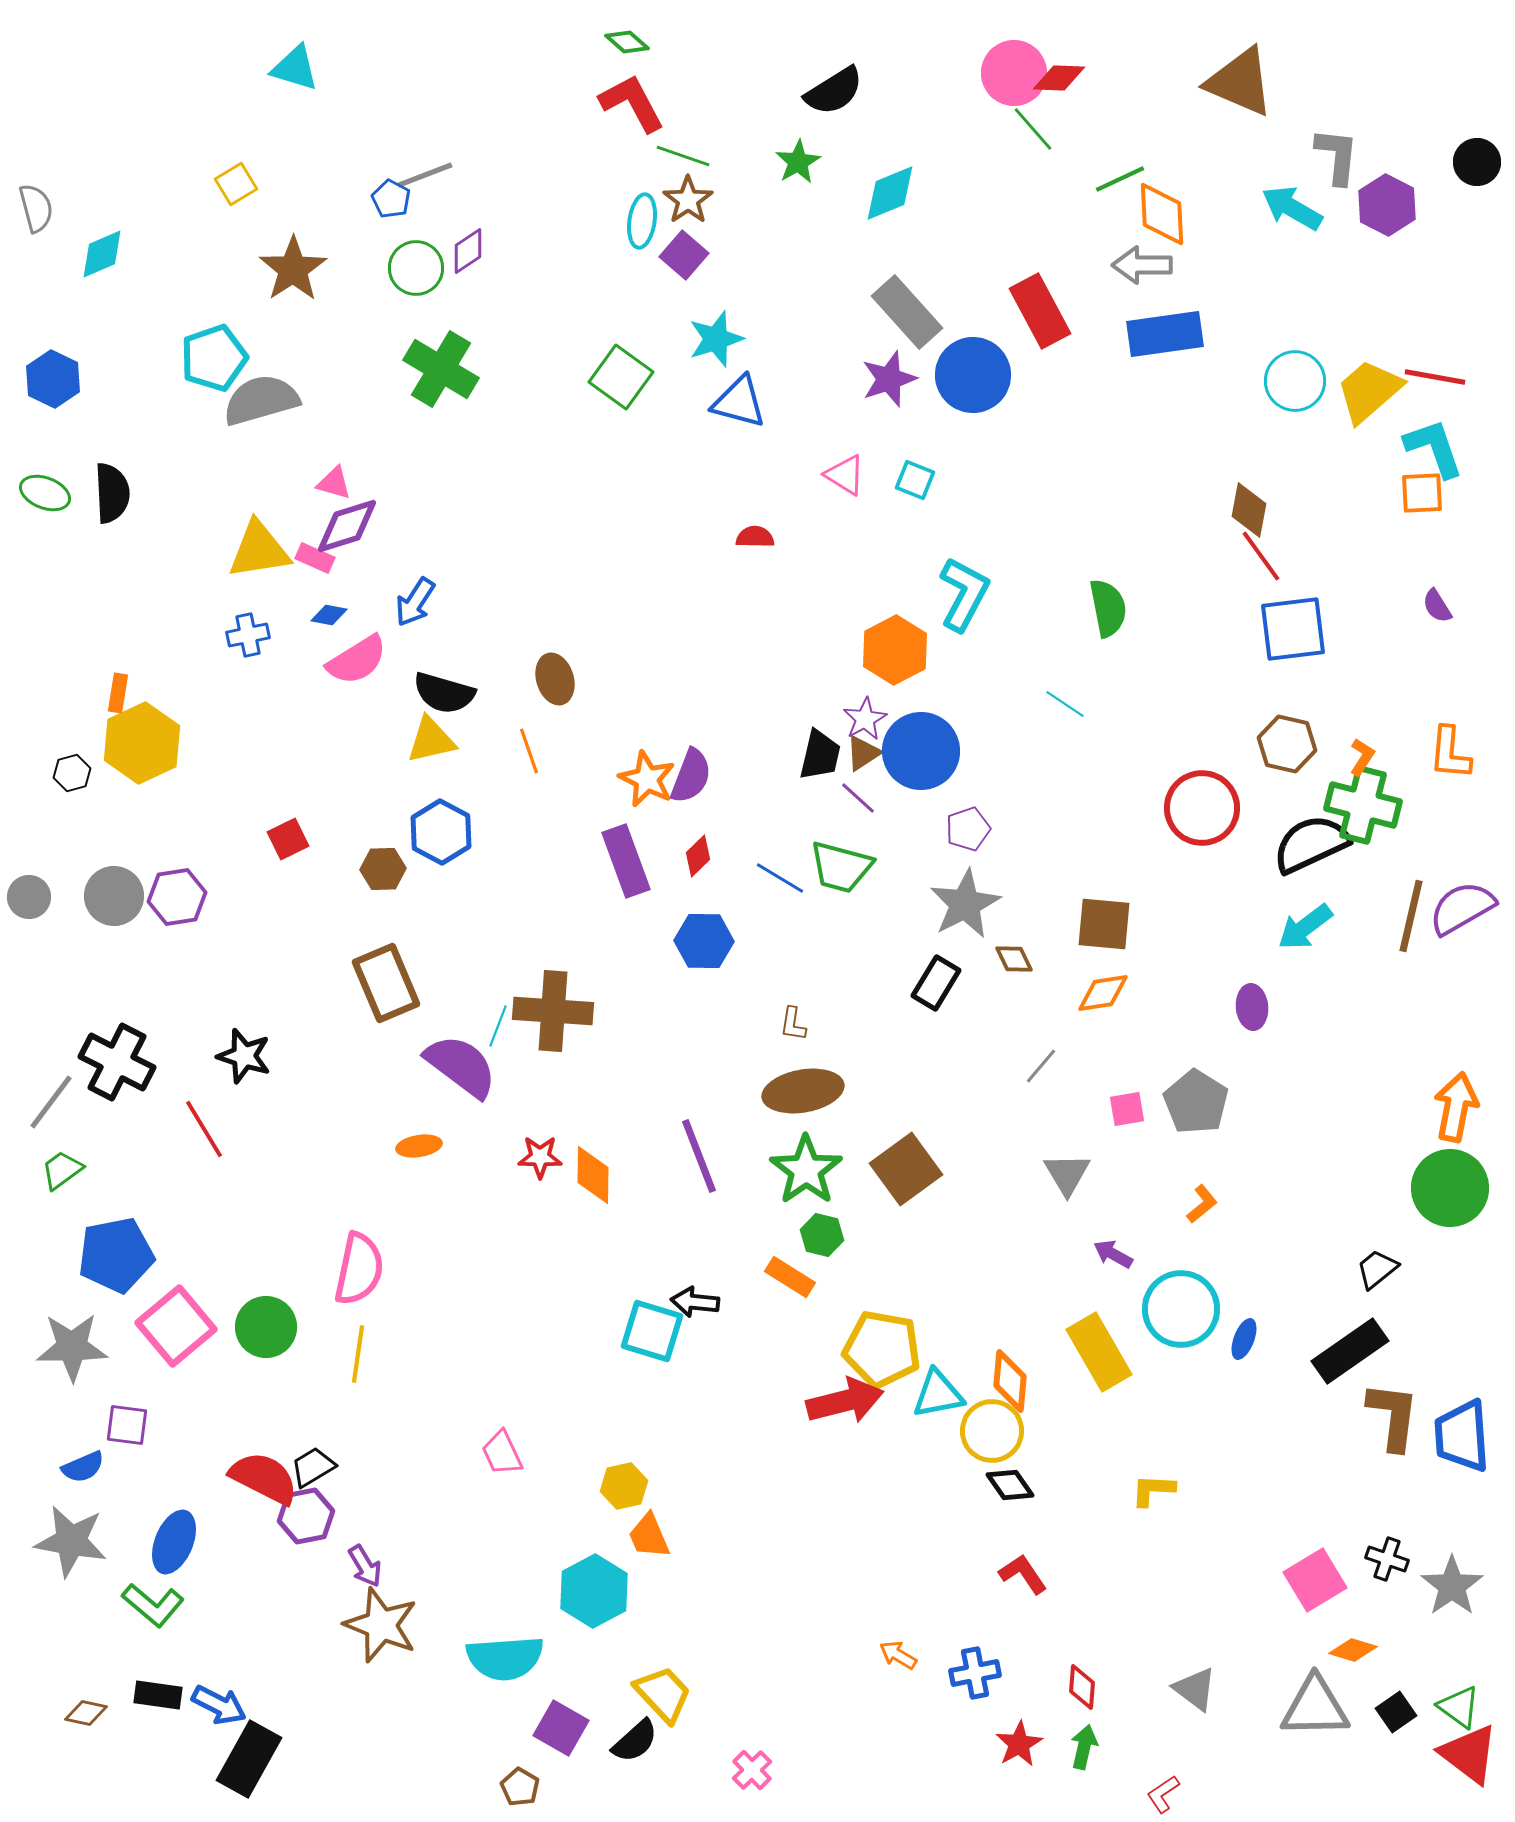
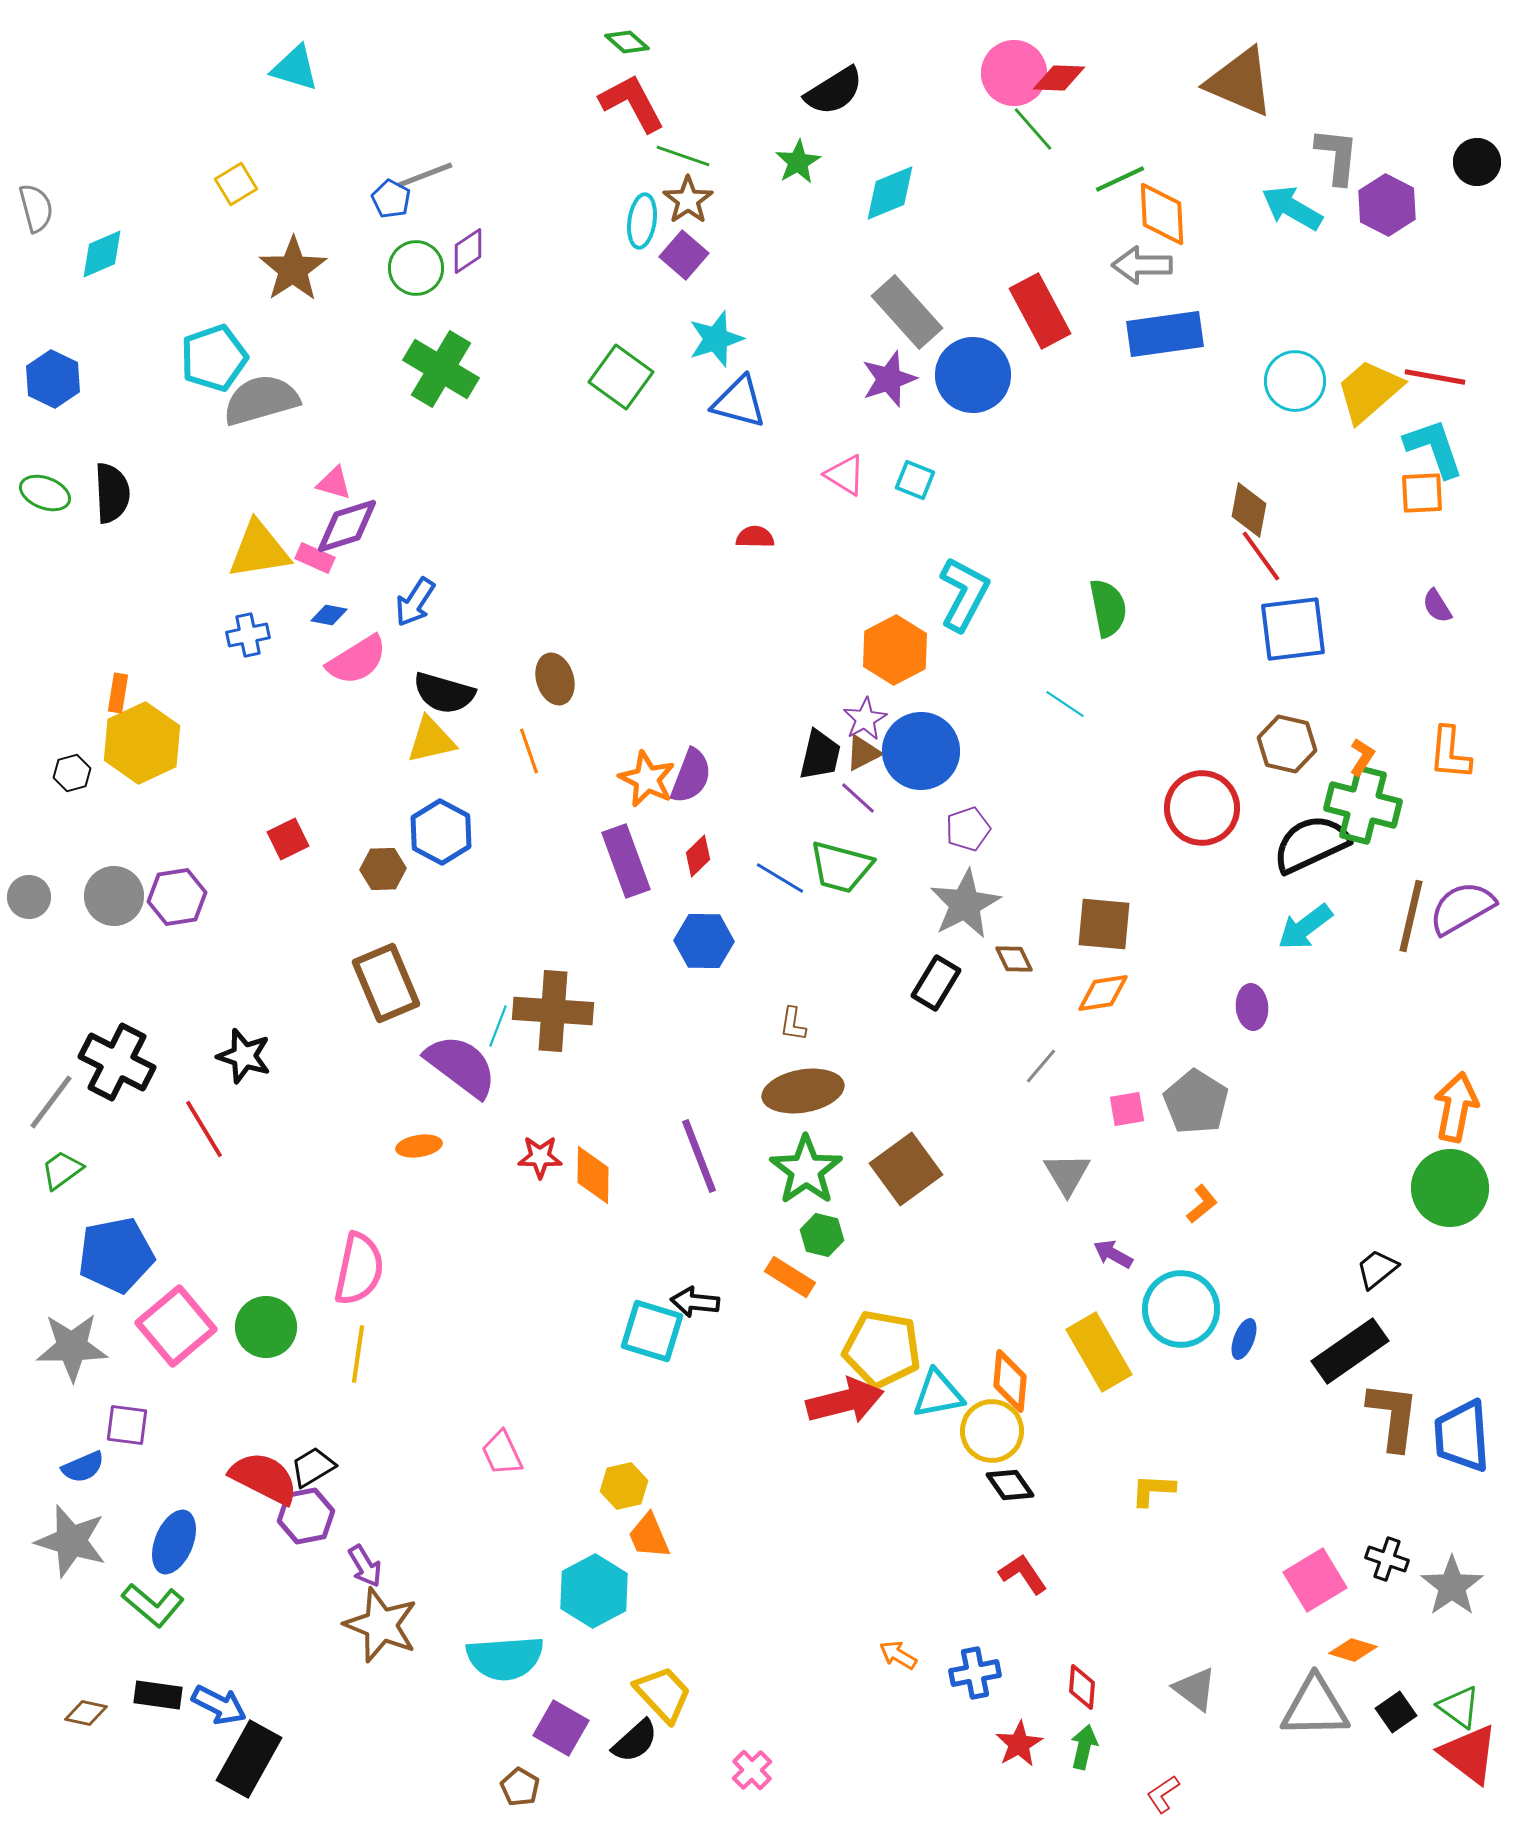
brown triangle at (863, 753): rotated 6 degrees clockwise
gray star at (71, 1541): rotated 6 degrees clockwise
